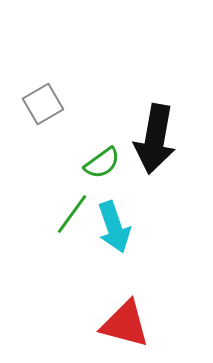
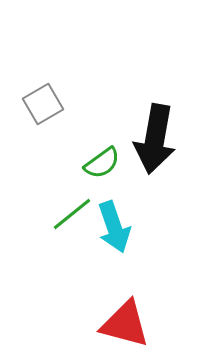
green line: rotated 15 degrees clockwise
